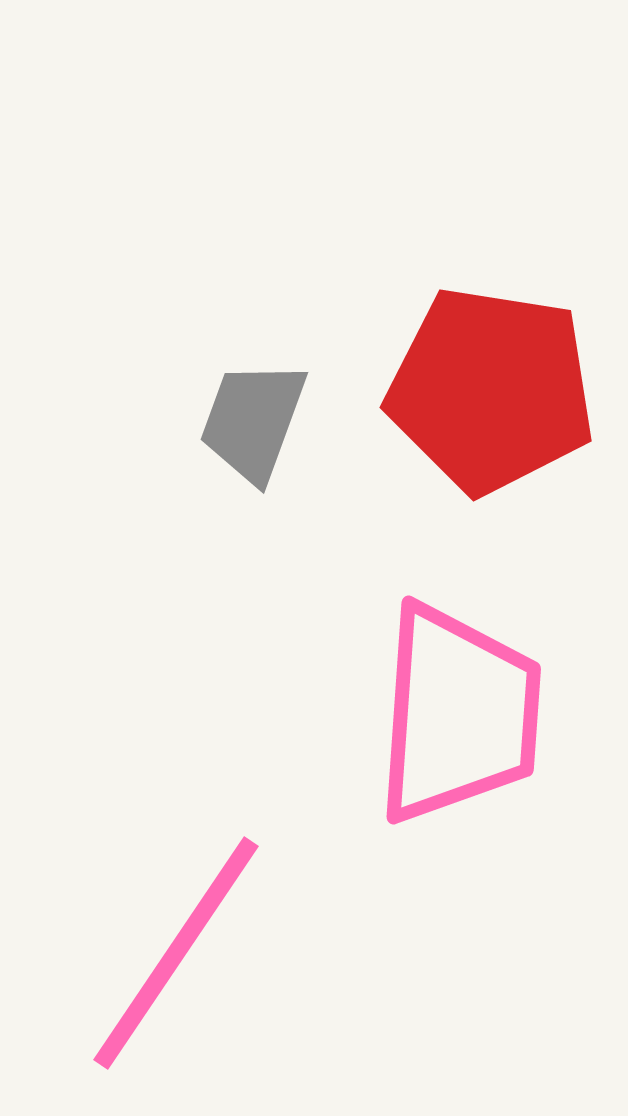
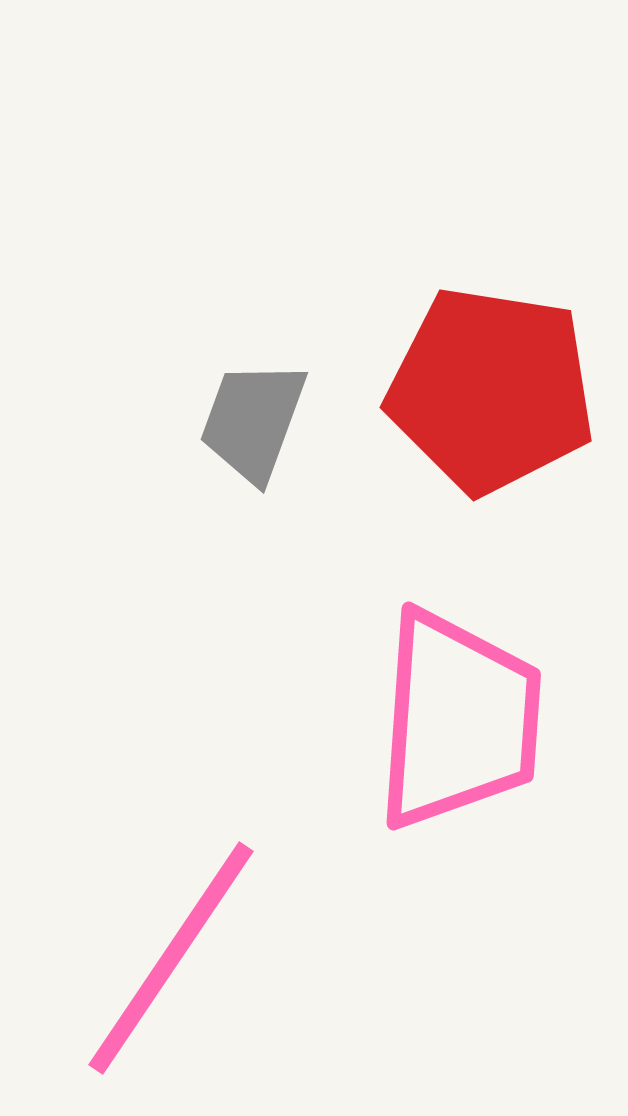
pink trapezoid: moved 6 px down
pink line: moved 5 px left, 5 px down
